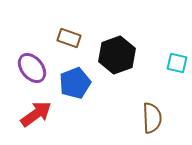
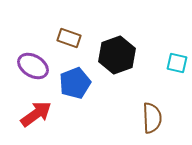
purple ellipse: moved 1 px right, 2 px up; rotated 20 degrees counterclockwise
